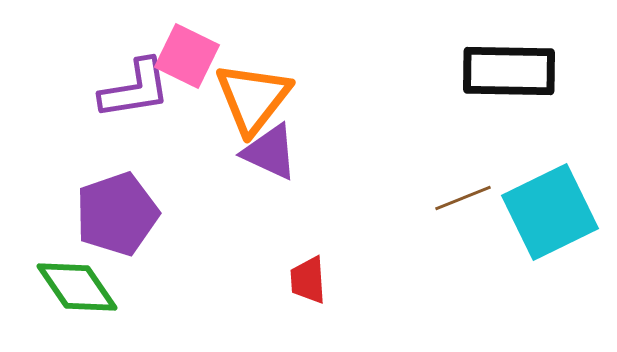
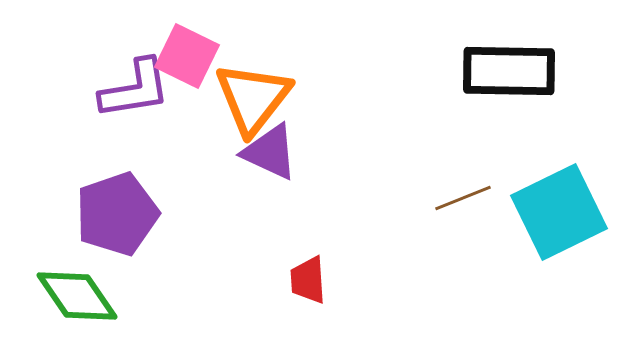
cyan square: moved 9 px right
green diamond: moved 9 px down
